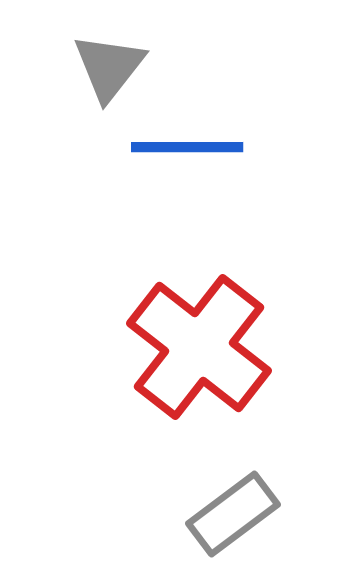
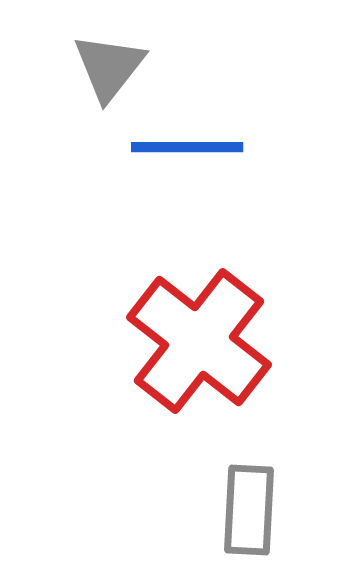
red cross: moved 6 px up
gray rectangle: moved 16 px right, 4 px up; rotated 50 degrees counterclockwise
